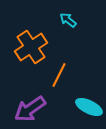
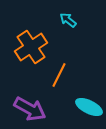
purple arrow: rotated 116 degrees counterclockwise
